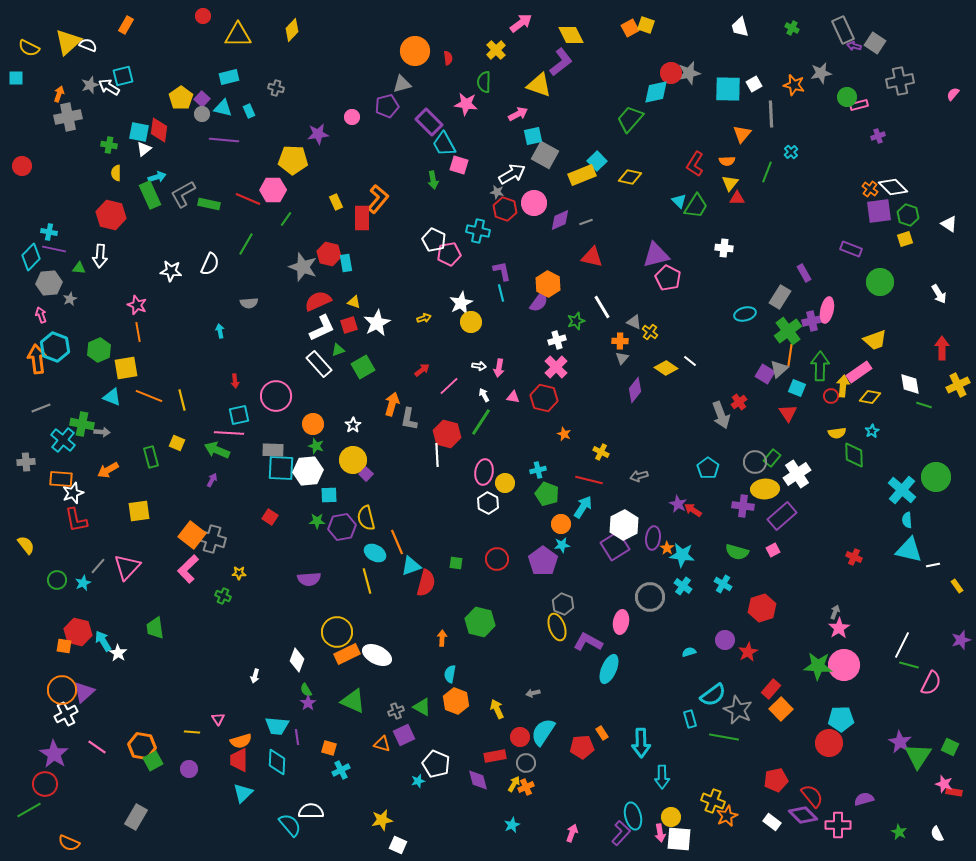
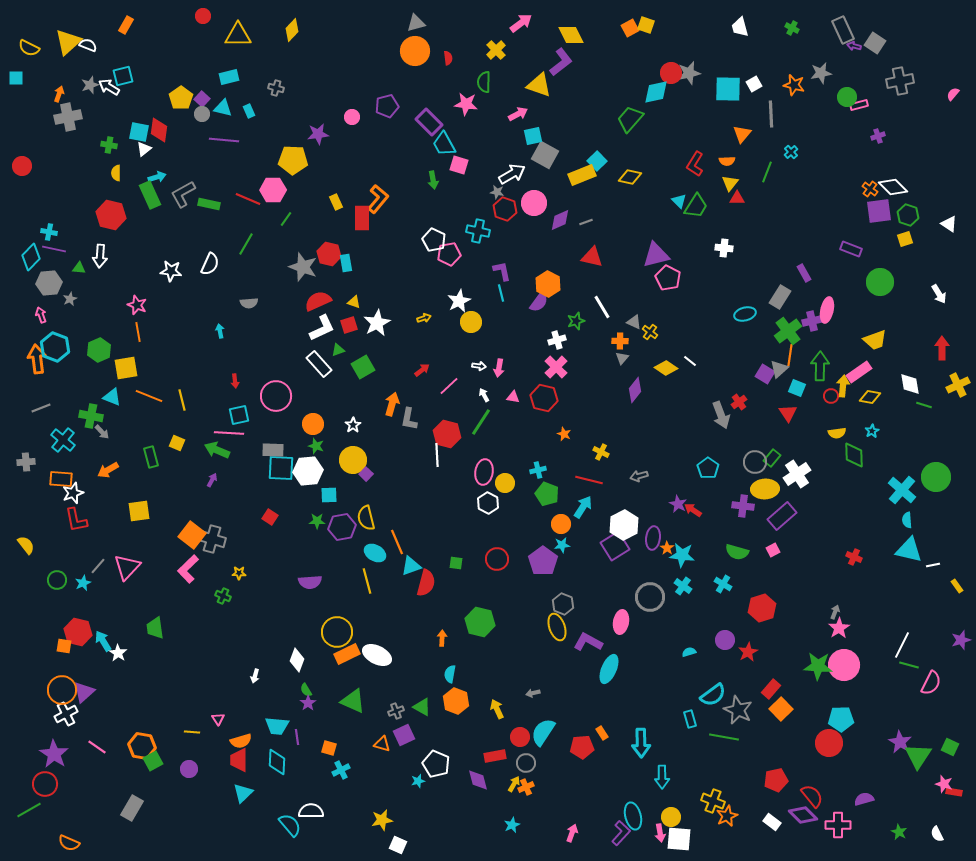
gray triangle at (402, 84): moved 14 px right, 61 px up
white star at (461, 303): moved 2 px left, 2 px up
green cross at (82, 424): moved 9 px right, 8 px up
gray arrow at (102, 432): rotated 42 degrees clockwise
purple semicircle at (309, 579): moved 1 px right, 3 px down
gray rectangle at (136, 817): moved 4 px left, 9 px up
